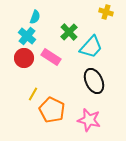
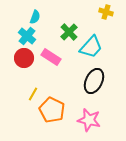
black ellipse: rotated 50 degrees clockwise
